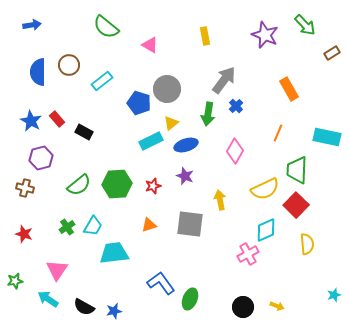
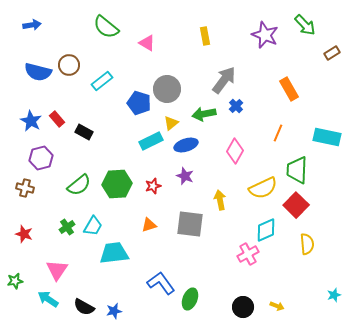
pink triangle at (150, 45): moved 3 px left, 2 px up
blue semicircle at (38, 72): rotated 76 degrees counterclockwise
green arrow at (208, 114): moved 4 px left; rotated 70 degrees clockwise
yellow semicircle at (265, 189): moved 2 px left, 1 px up
